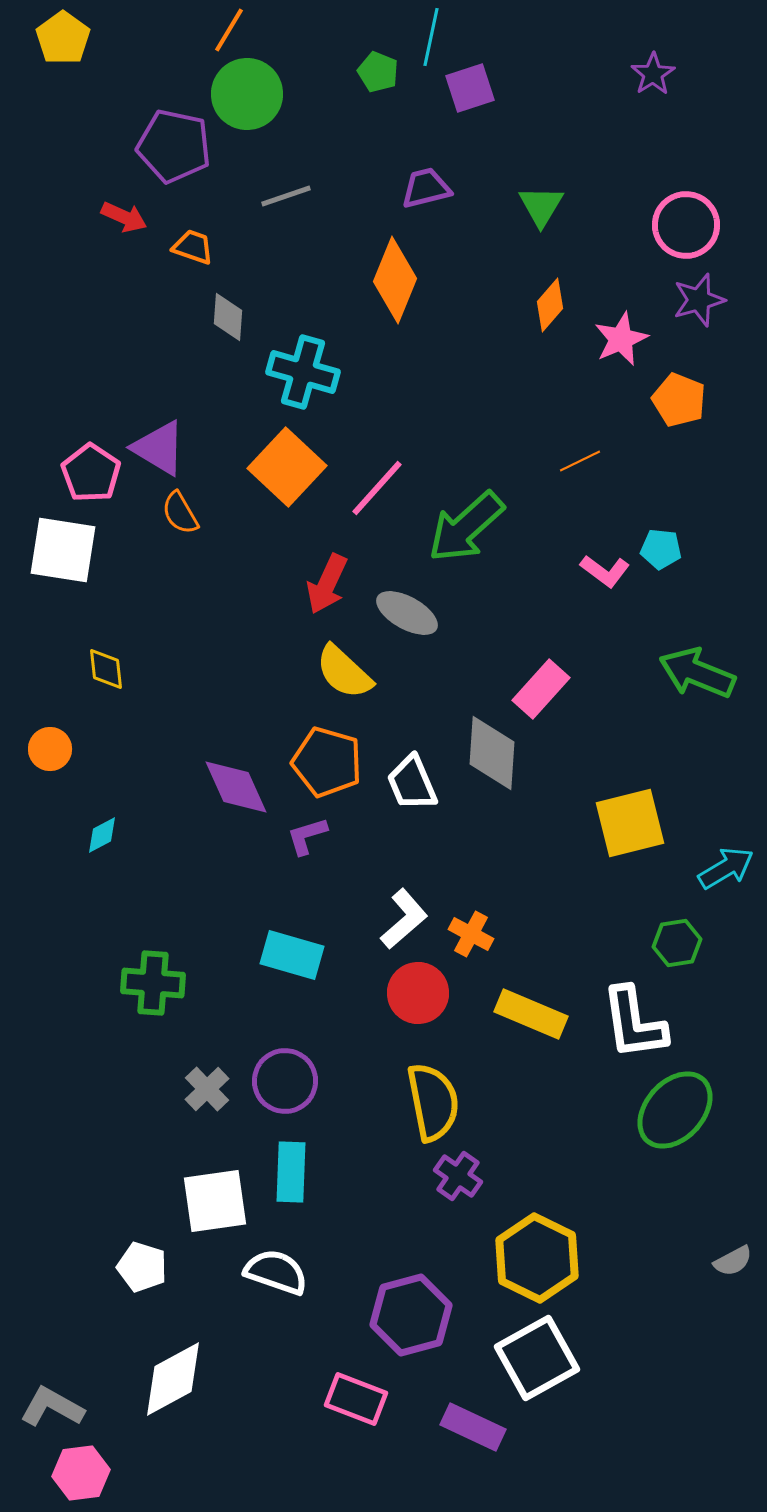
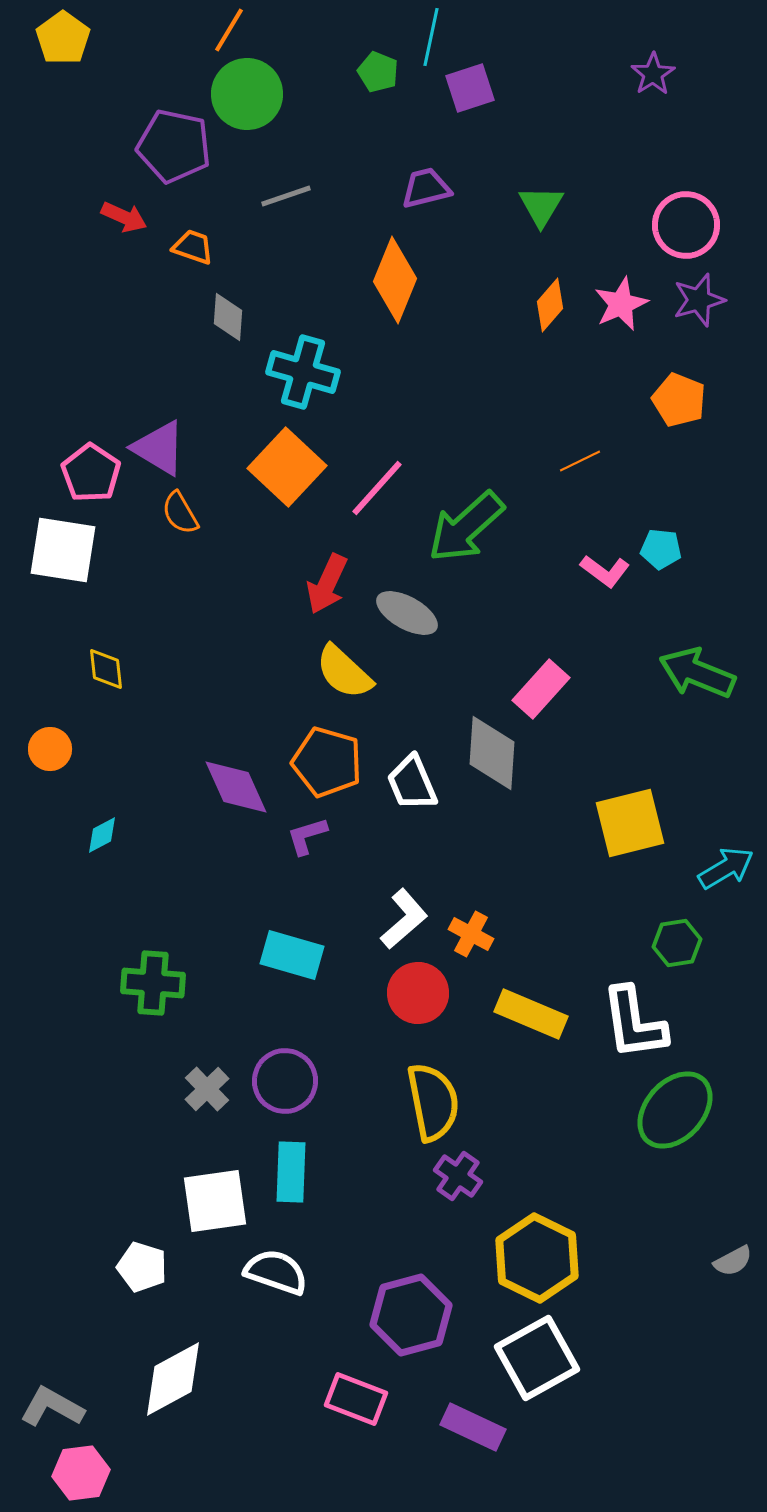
pink star at (621, 339): moved 35 px up
